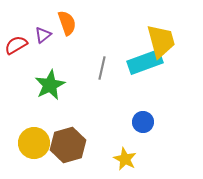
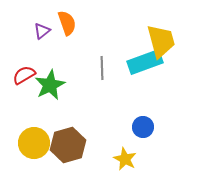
purple triangle: moved 1 px left, 4 px up
red semicircle: moved 8 px right, 30 px down
gray line: rotated 15 degrees counterclockwise
blue circle: moved 5 px down
